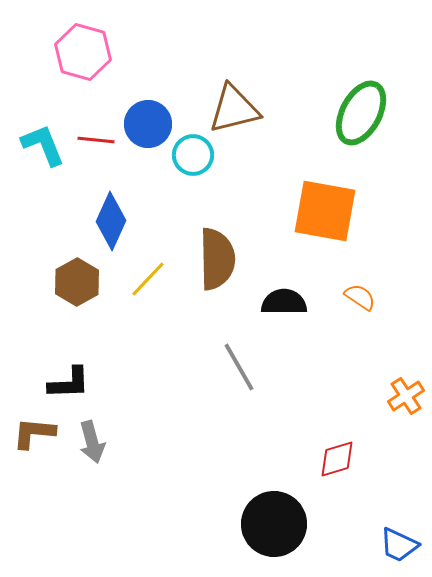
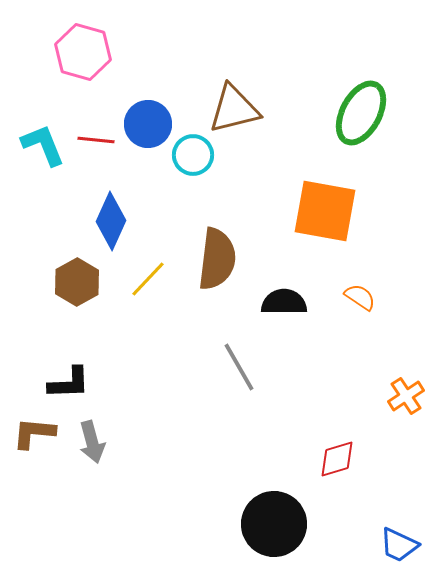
brown semicircle: rotated 8 degrees clockwise
